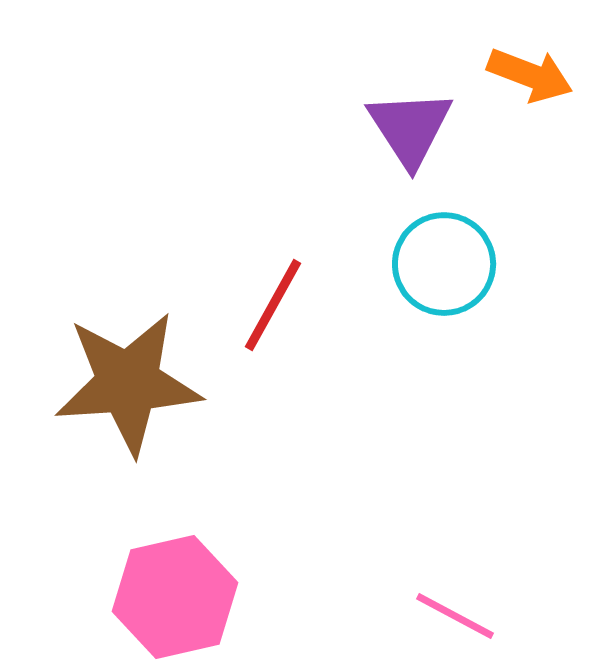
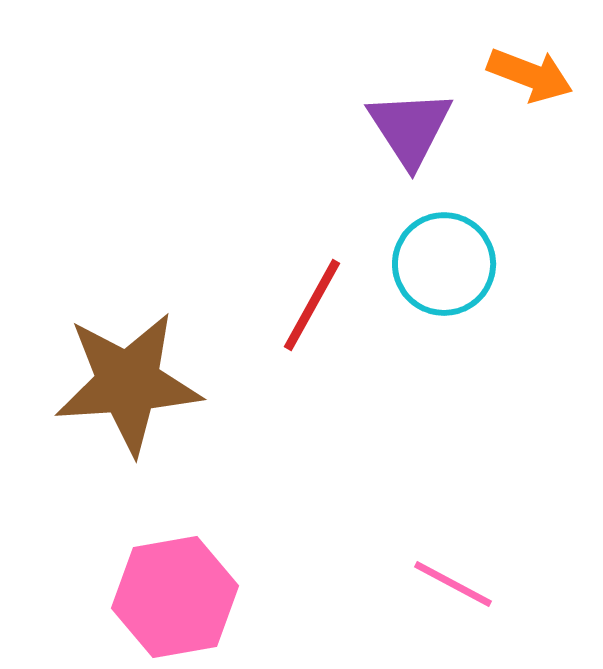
red line: moved 39 px right
pink hexagon: rotated 3 degrees clockwise
pink line: moved 2 px left, 32 px up
